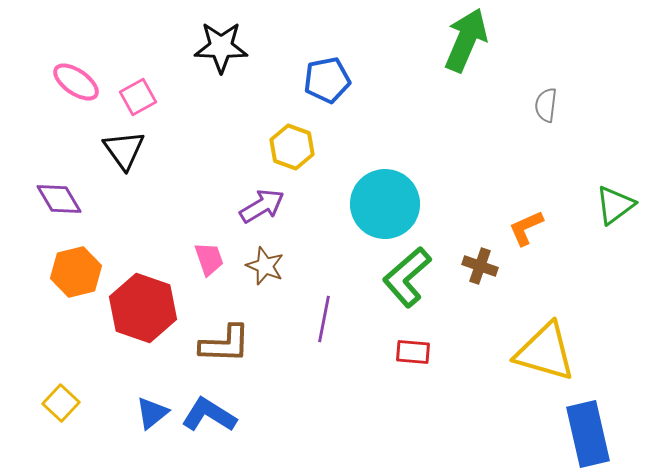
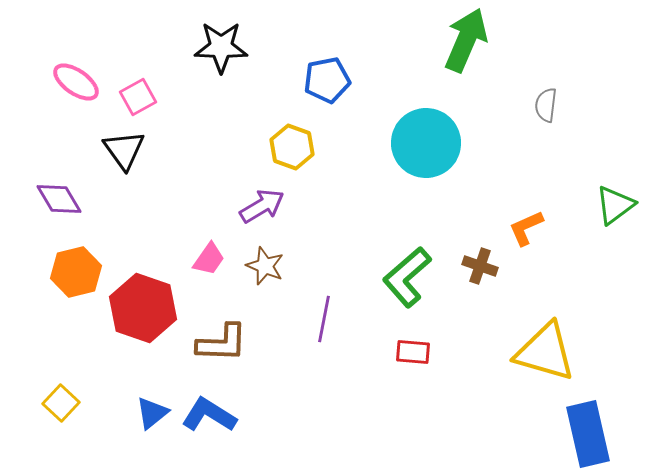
cyan circle: moved 41 px right, 61 px up
pink trapezoid: rotated 54 degrees clockwise
brown L-shape: moved 3 px left, 1 px up
